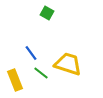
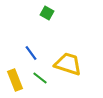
green line: moved 1 px left, 5 px down
